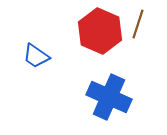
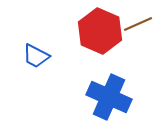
brown line: rotated 48 degrees clockwise
blue trapezoid: rotated 8 degrees counterclockwise
